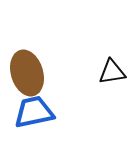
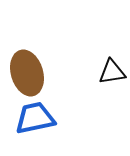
blue trapezoid: moved 1 px right, 6 px down
